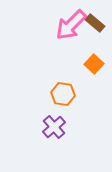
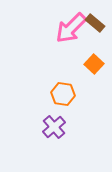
pink arrow: moved 3 px down
